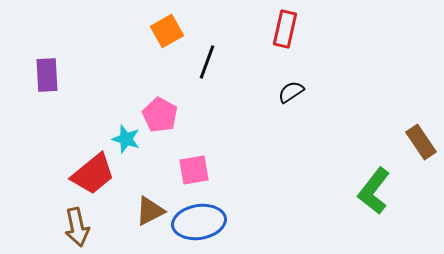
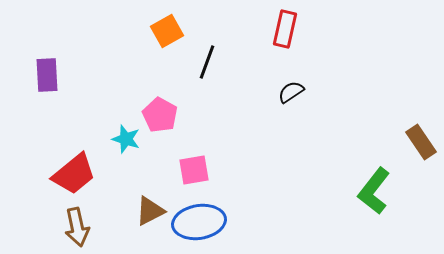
red trapezoid: moved 19 px left
